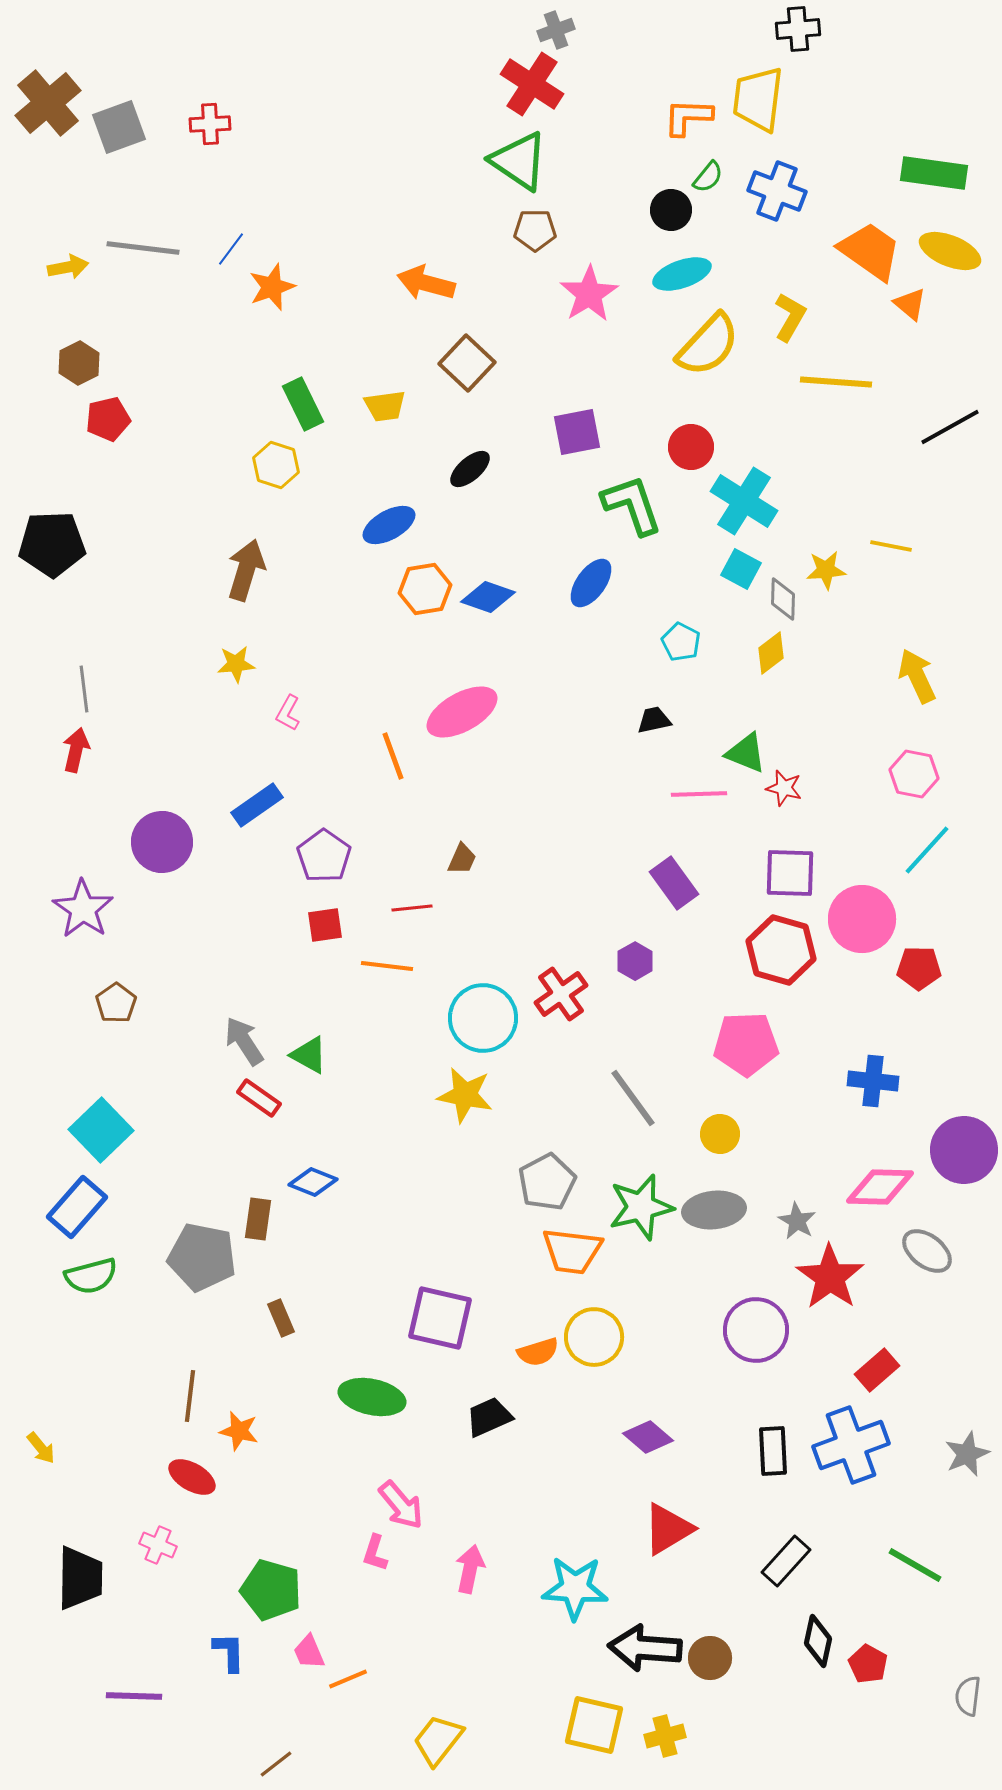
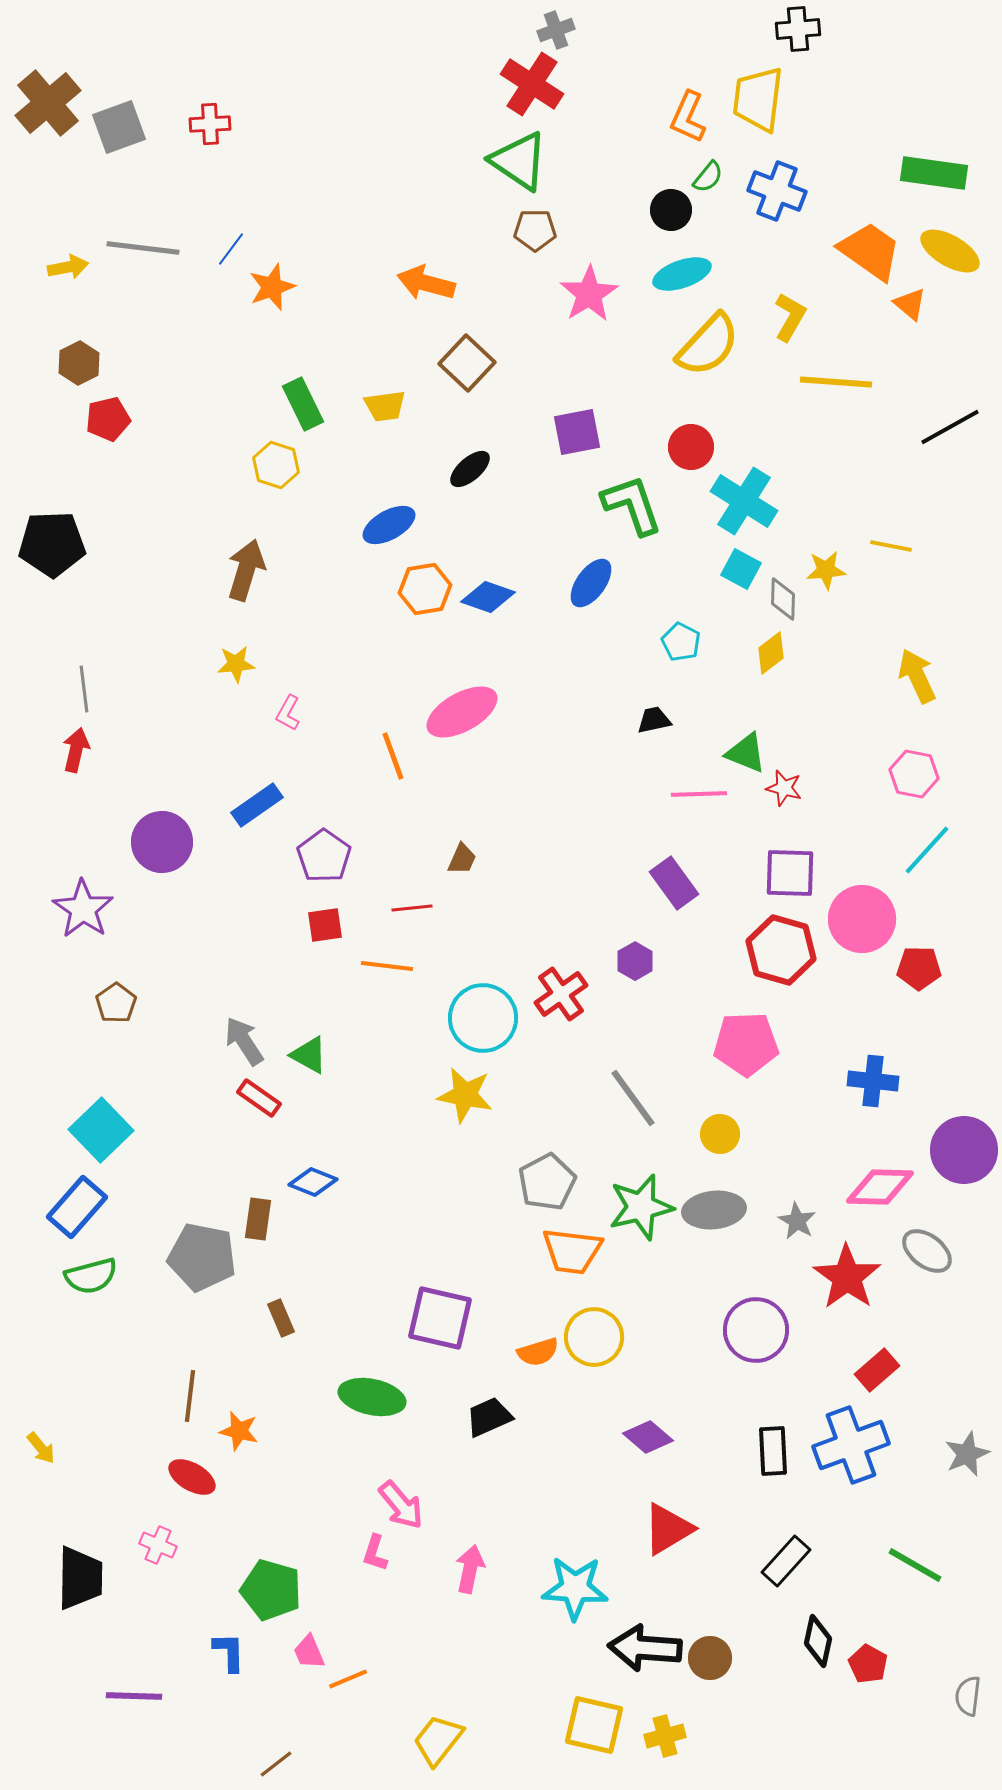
orange L-shape at (688, 117): rotated 68 degrees counterclockwise
yellow ellipse at (950, 251): rotated 8 degrees clockwise
red star at (830, 1277): moved 17 px right
